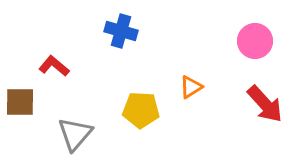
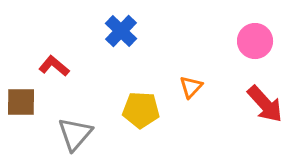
blue cross: rotated 28 degrees clockwise
orange triangle: rotated 15 degrees counterclockwise
brown square: moved 1 px right
